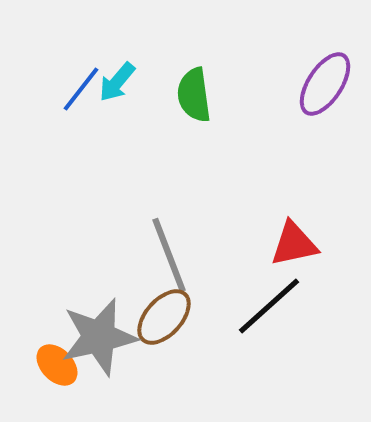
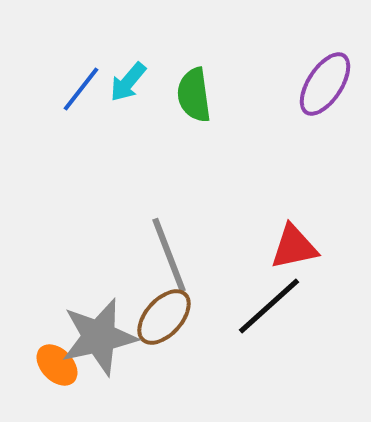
cyan arrow: moved 11 px right
red triangle: moved 3 px down
